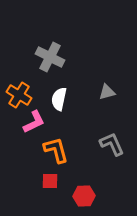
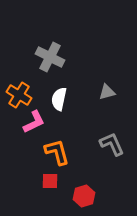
orange L-shape: moved 1 px right, 2 px down
red hexagon: rotated 15 degrees counterclockwise
